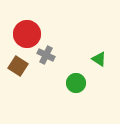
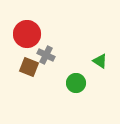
green triangle: moved 1 px right, 2 px down
brown square: moved 11 px right, 1 px down; rotated 12 degrees counterclockwise
